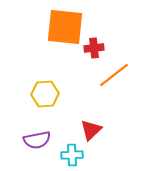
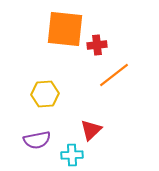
orange square: moved 2 px down
red cross: moved 3 px right, 3 px up
